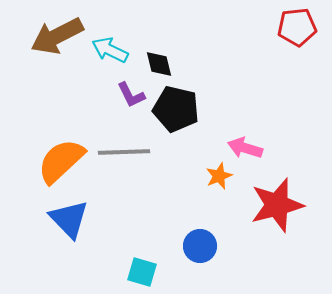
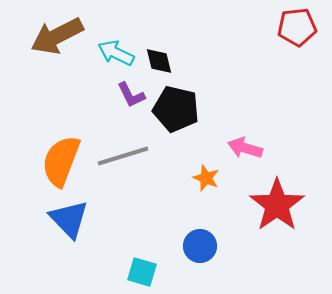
cyan arrow: moved 6 px right, 3 px down
black diamond: moved 3 px up
gray line: moved 1 px left, 4 px down; rotated 15 degrees counterclockwise
orange semicircle: rotated 26 degrees counterclockwise
orange star: moved 13 px left, 2 px down; rotated 28 degrees counterclockwise
red star: rotated 20 degrees counterclockwise
